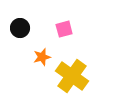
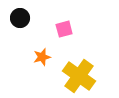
black circle: moved 10 px up
yellow cross: moved 7 px right
